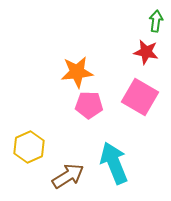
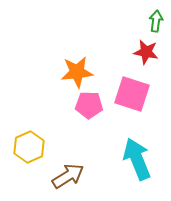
pink square: moved 8 px left, 3 px up; rotated 12 degrees counterclockwise
cyan arrow: moved 23 px right, 4 px up
